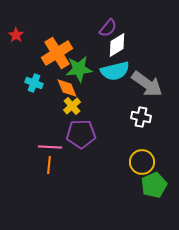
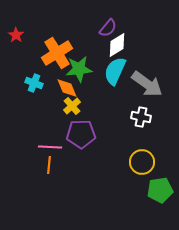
cyan semicircle: rotated 128 degrees clockwise
green pentagon: moved 6 px right, 5 px down; rotated 15 degrees clockwise
